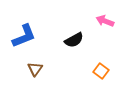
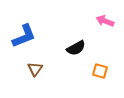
black semicircle: moved 2 px right, 8 px down
orange square: moved 1 px left; rotated 21 degrees counterclockwise
